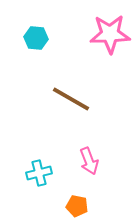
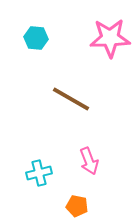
pink star: moved 4 px down
